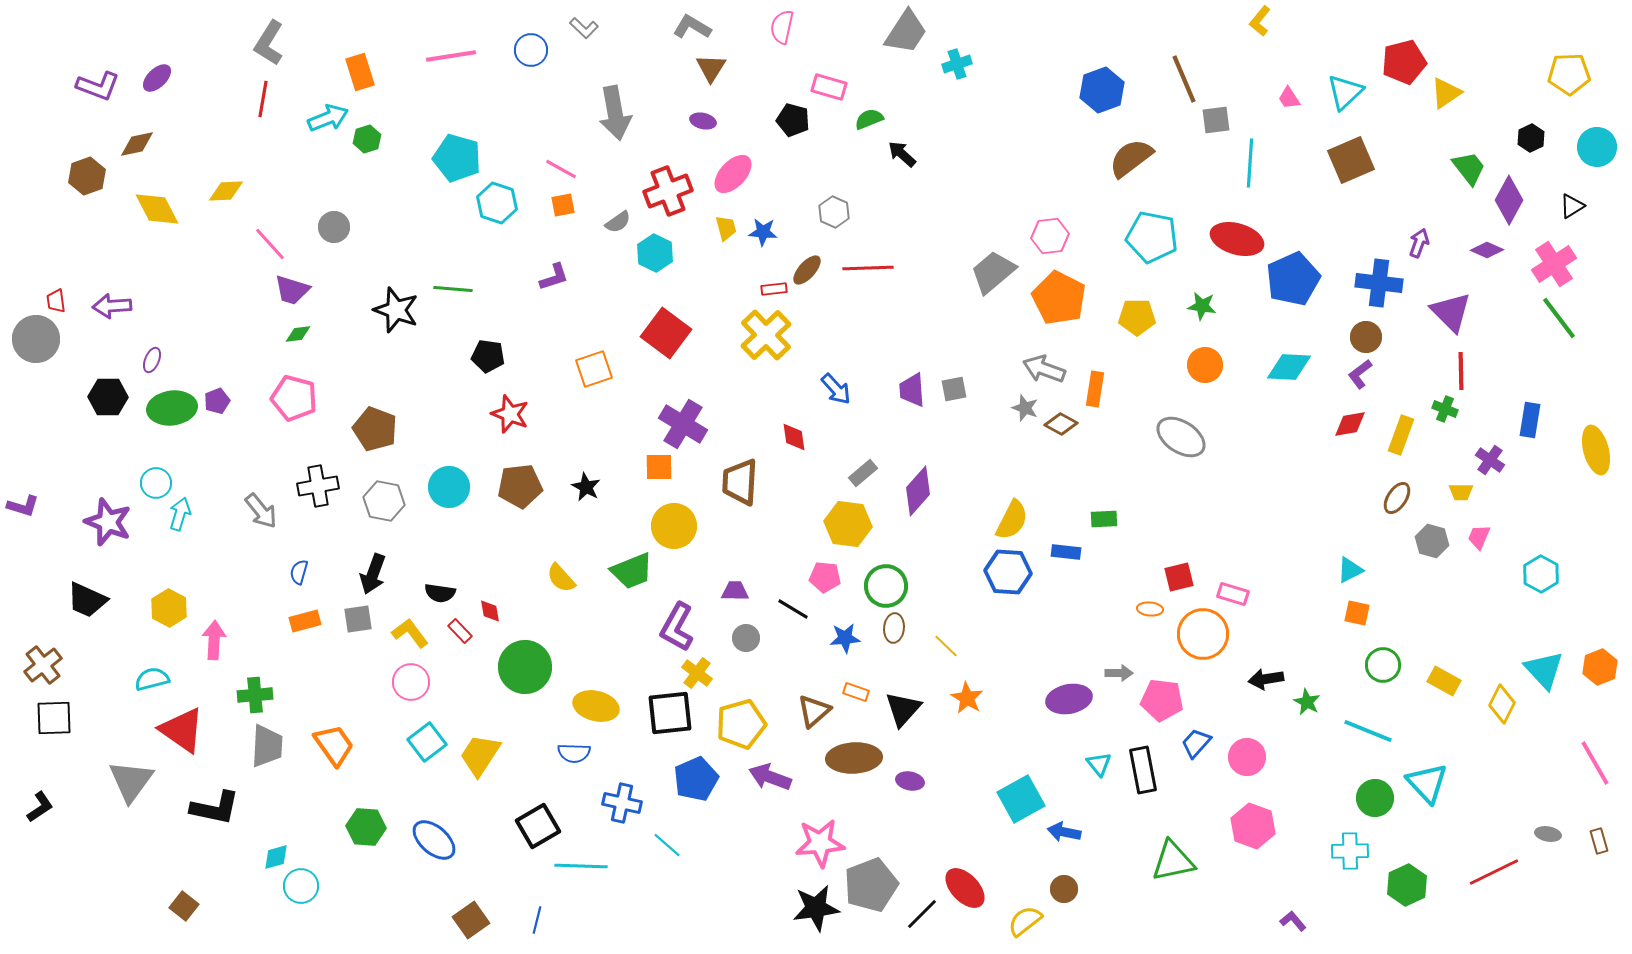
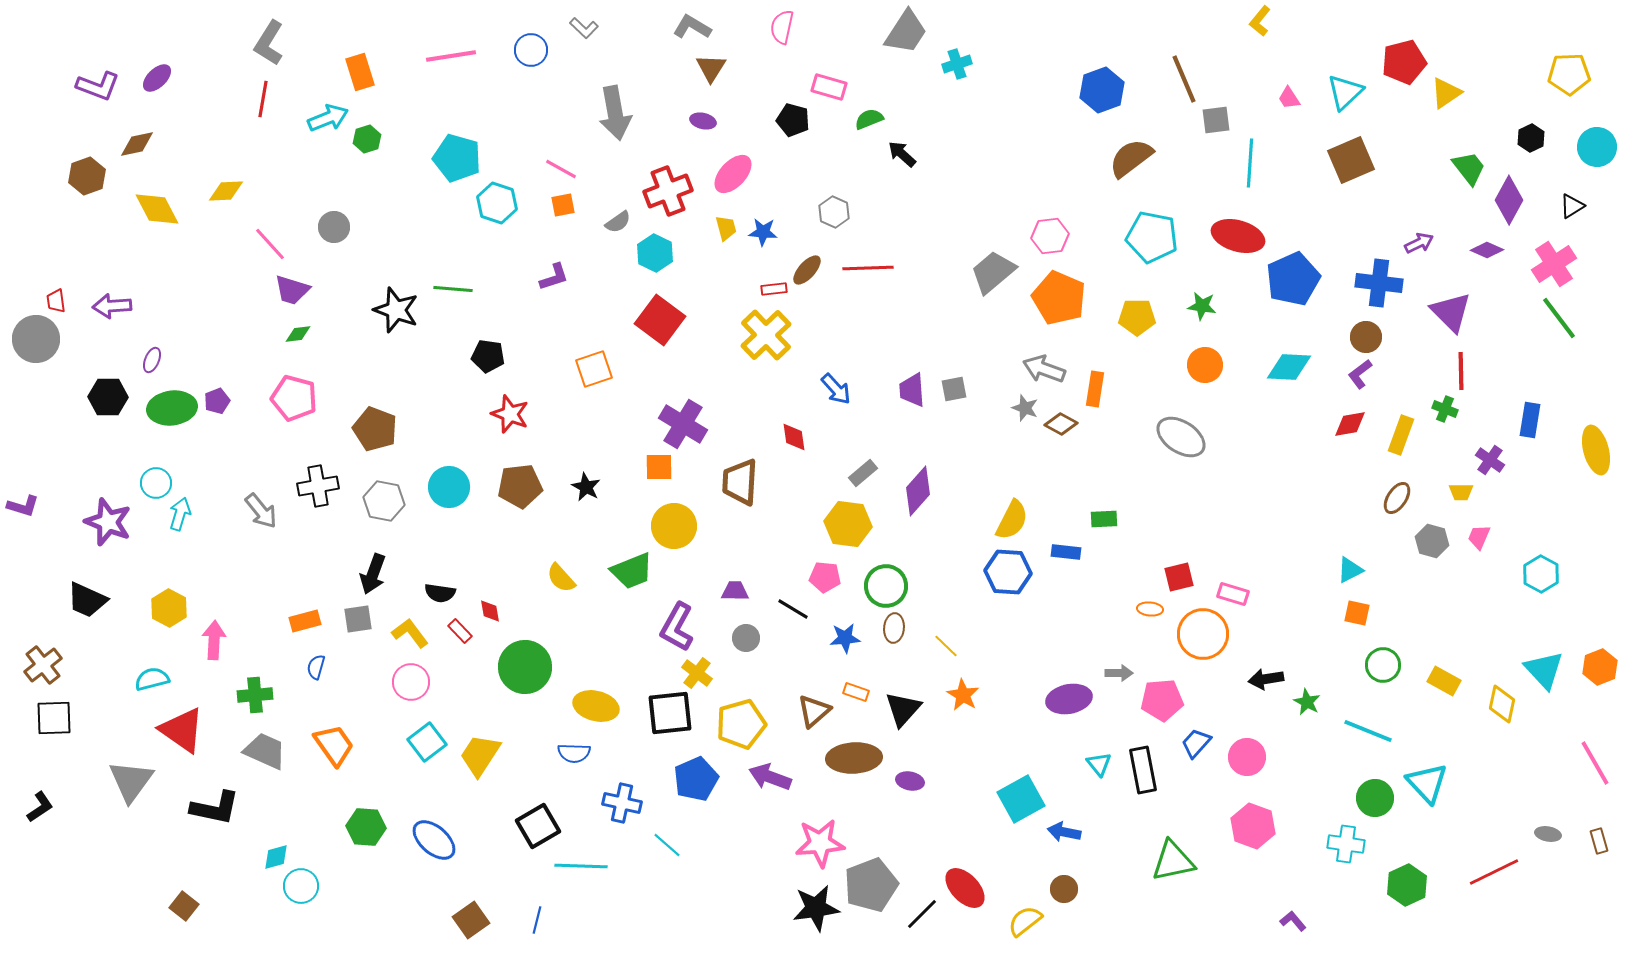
red ellipse at (1237, 239): moved 1 px right, 3 px up
purple arrow at (1419, 243): rotated 44 degrees clockwise
orange pentagon at (1059, 298): rotated 4 degrees counterclockwise
red square at (666, 333): moved 6 px left, 13 px up
blue semicircle at (299, 572): moved 17 px right, 95 px down
orange star at (967, 698): moved 4 px left, 3 px up
pink pentagon at (1162, 700): rotated 12 degrees counterclockwise
yellow diamond at (1502, 704): rotated 15 degrees counterclockwise
gray trapezoid at (267, 746): moved 2 px left, 5 px down; rotated 69 degrees counterclockwise
cyan cross at (1350, 851): moved 4 px left, 7 px up; rotated 9 degrees clockwise
